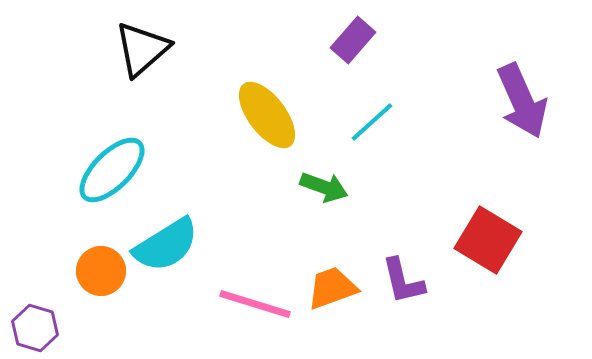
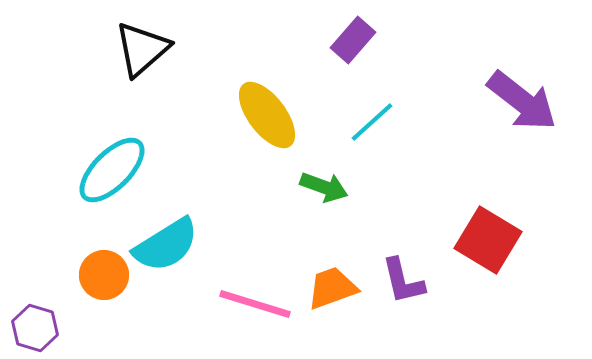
purple arrow: rotated 28 degrees counterclockwise
orange circle: moved 3 px right, 4 px down
